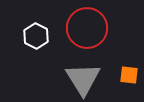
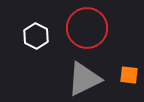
gray triangle: moved 1 px right; rotated 36 degrees clockwise
